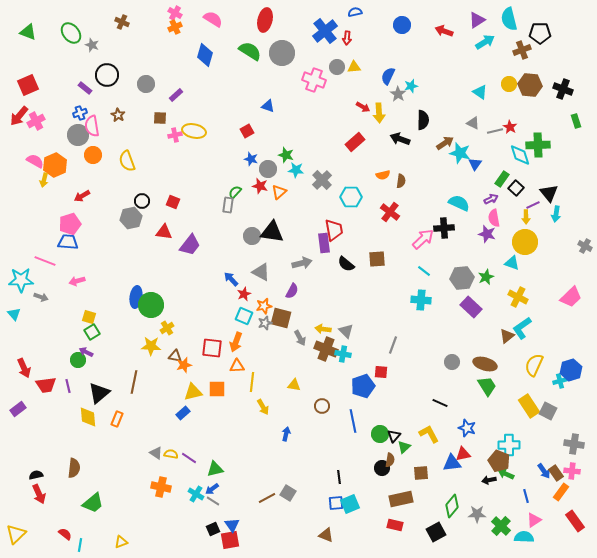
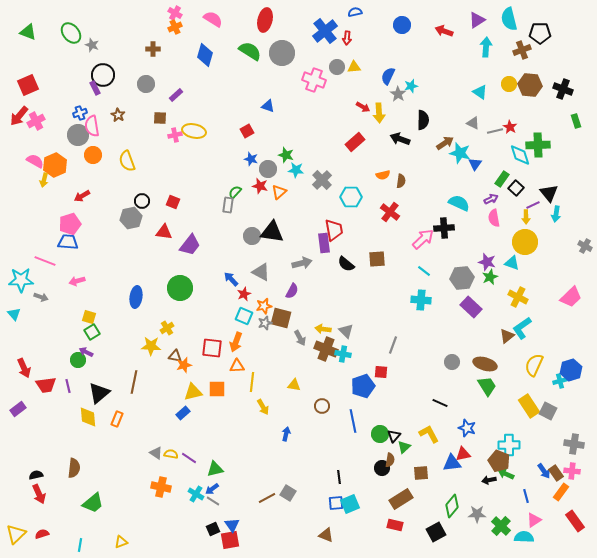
brown cross at (122, 22): moved 31 px right, 27 px down; rotated 24 degrees counterclockwise
cyan arrow at (485, 42): moved 1 px right, 5 px down; rotated 54 degrees counterclockwise
black circle at (107, 75): moved 4 px left
purple rectangle at (85, 88): moved 10 px right; rotated 24 degrees clockwise
purple star at (487, 234): moved 28 px down
green star at (486, 277): moved 4 px right
green circle at (151, 305): moved 29 px right, 17 px up
brown rectangle at (401, 499): rotated 20 degrees counterclockwise
red semicircle at (65, 534): moved 23 px left; rotated 56 degrees counterclockwise
